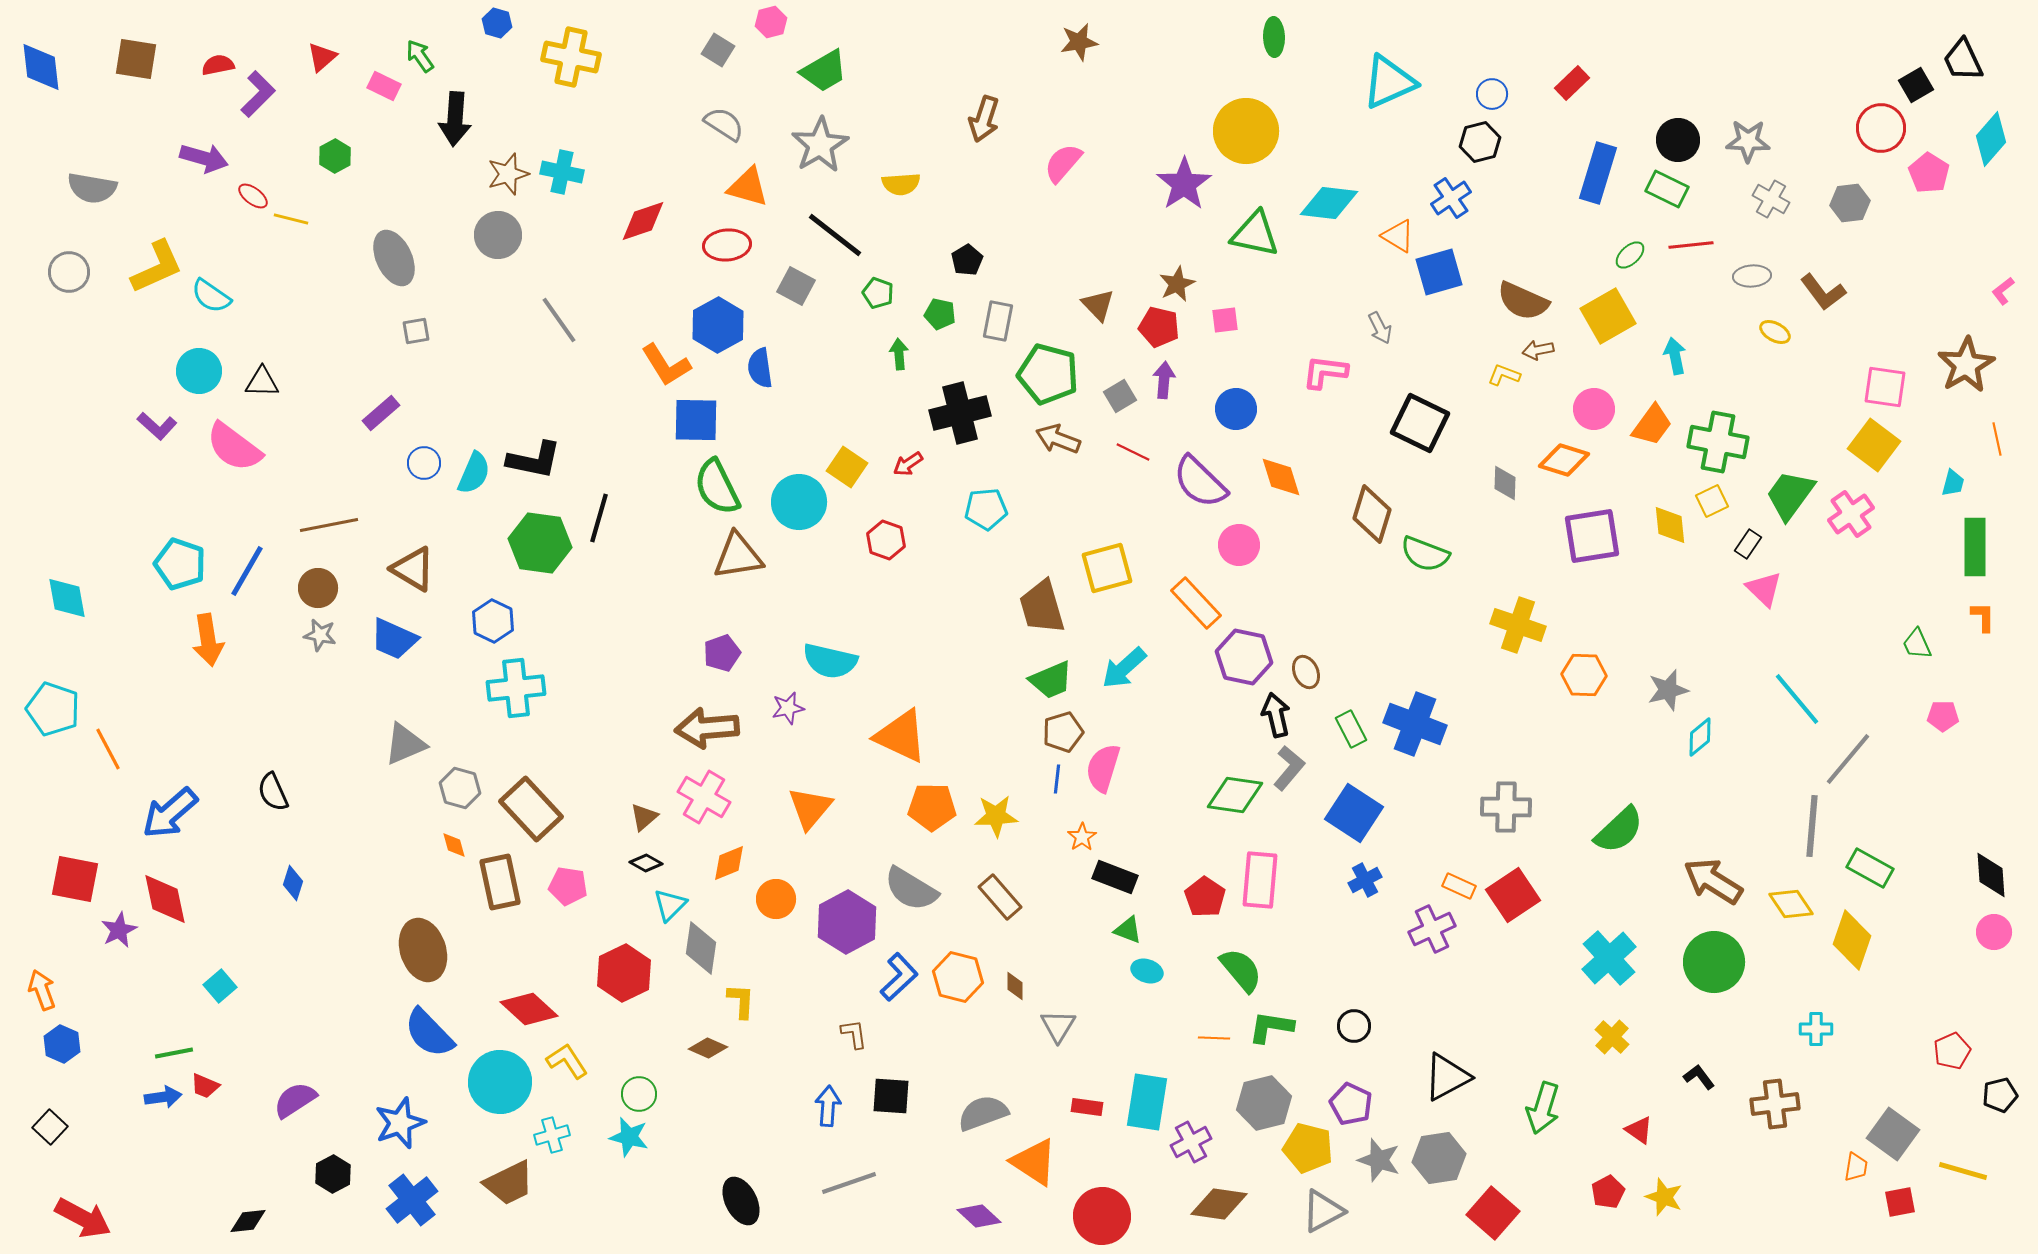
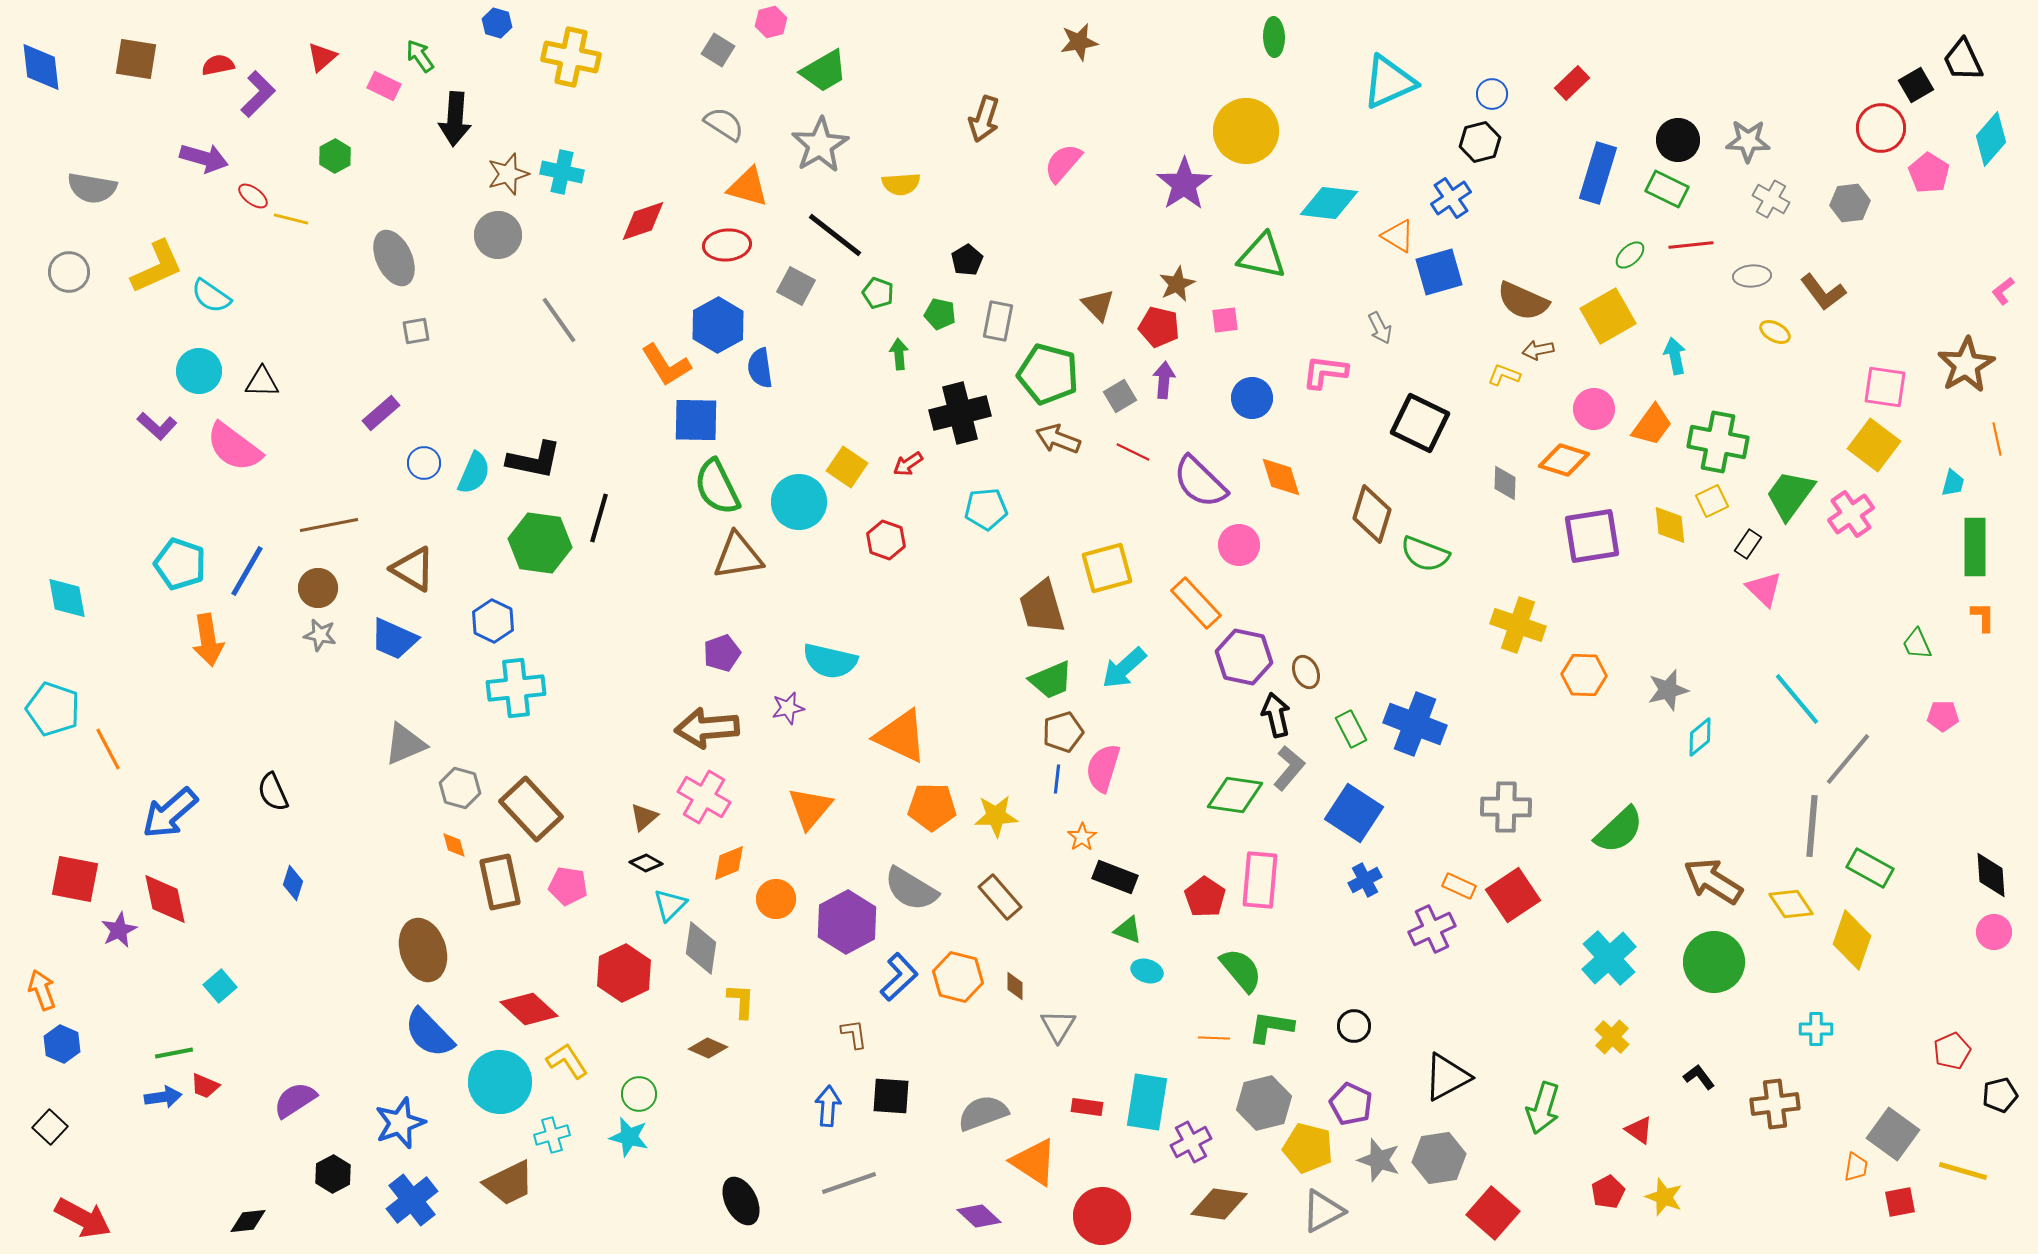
green triangle at (1255, 234): moved 7 px right, 22 px down
blue circle at (1236, 409): moved 16 px right, 11 px up
